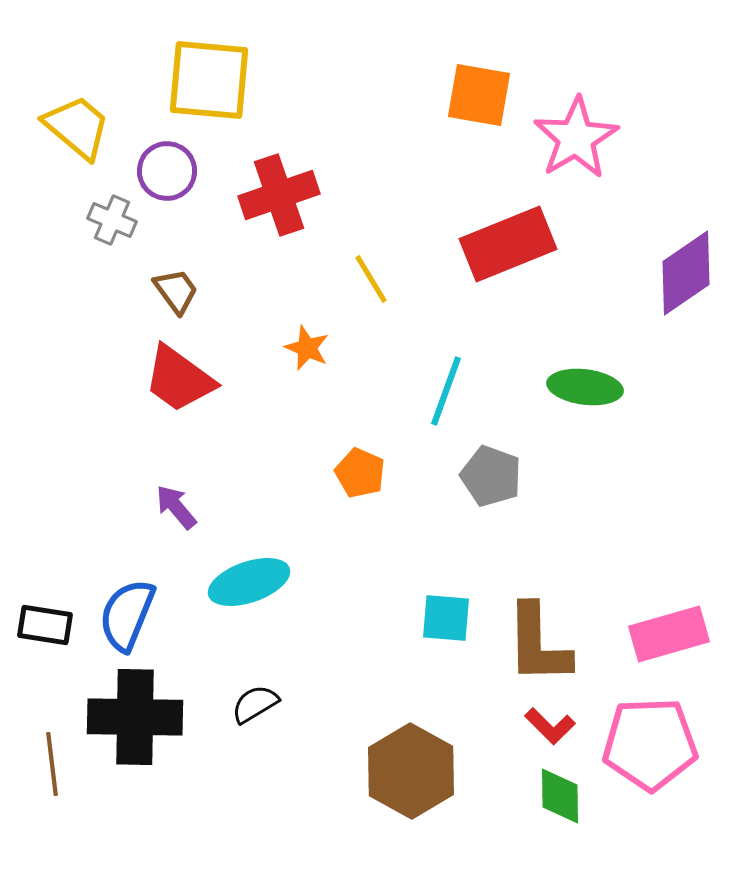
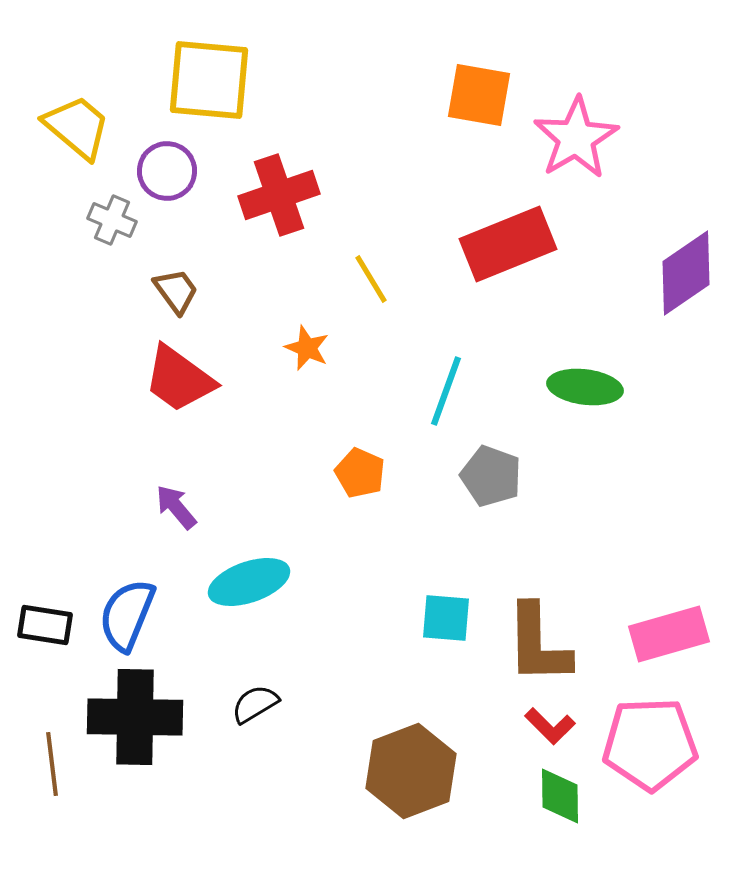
brown hexagon: rotated 10 degrees clockwise
